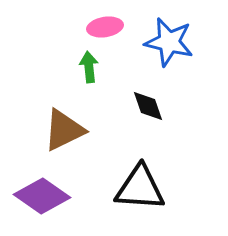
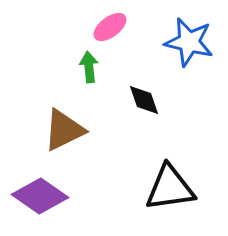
pink ellipse: moved 5 px right; rotated 28 degrees counterclockwise
blue star: moved 20 px right
black diamond: moved 4 px left, 6 px up
black triangle: moved 30 px right; rotated 12 degrees counterclockwise
purple diamond: moved 2 px left
